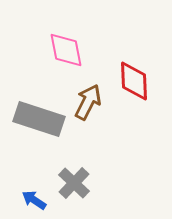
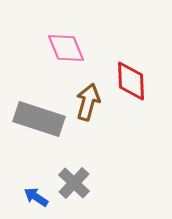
pink diamond: moved 2 px up; rotated 12 degrees counterclockwise
red diamond: moved 3 px left
brown arrow: rotated 12 degrees counterclockwise
blue arrow: moved 2 px right, 3 px up
